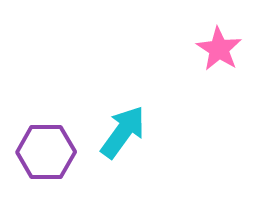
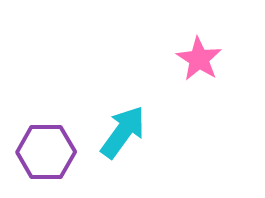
pink star: moved 20 px left, 10 px down
